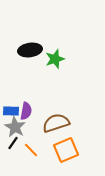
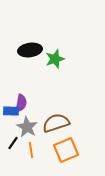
purple semicircle: moved 5 px left, 8 px up
gray star: moved 12 px right
orange line: rotated 35 degrees clockwise
